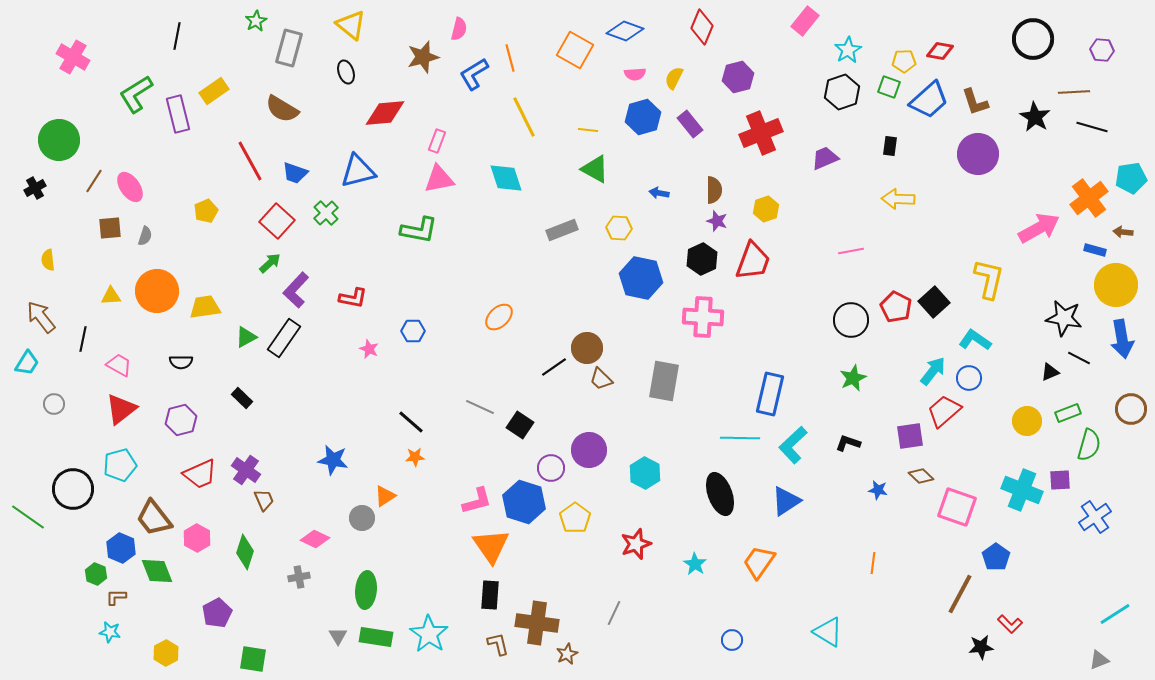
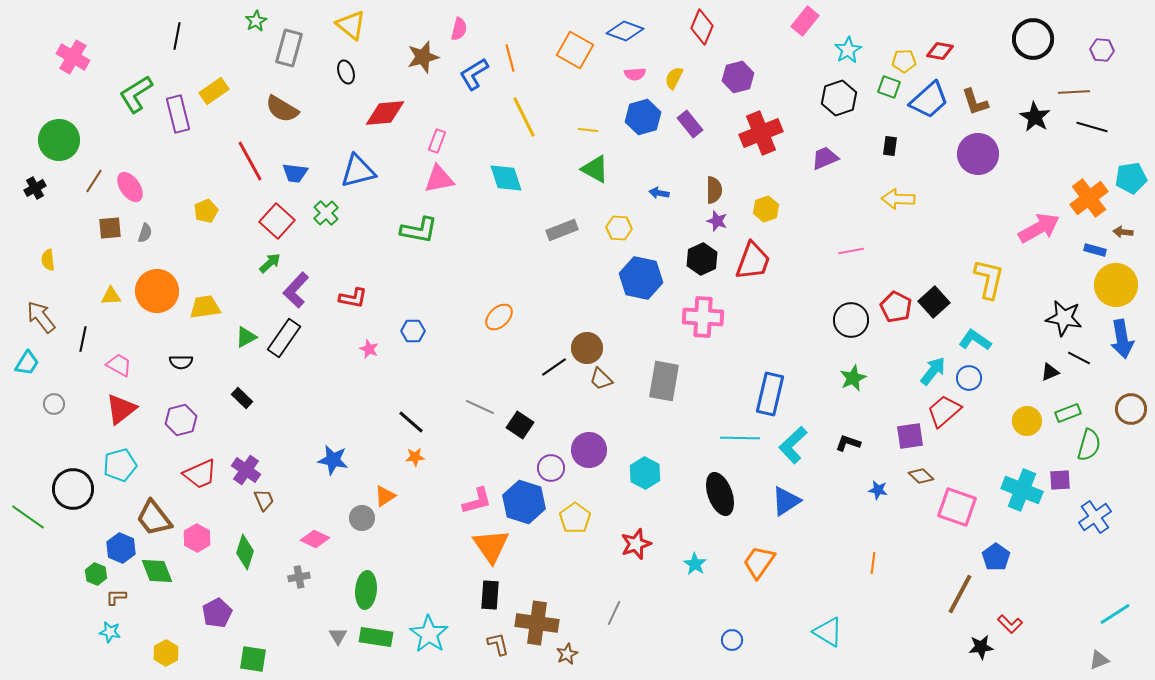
black hexagon at (842, 92): moved 3 px left, 6 px down
blue trapezoid at (295, 173): rotated 12 degrees counterclockwise
gray semicircle at (145, 236): moved 3 px up
